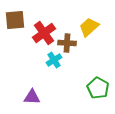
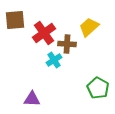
brown cross: moved 1 px down
purple triangle: moved 2 px down
